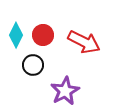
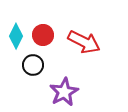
cyan diamond: moved 1 px down
purple star: moved 1 px left, 1 px down
